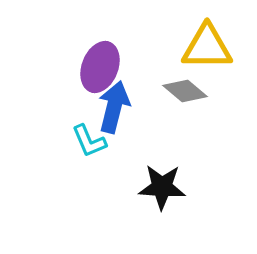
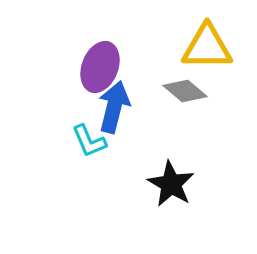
black star: moved 9 px right, 3 px up; rotated 27 degrees clockwise
